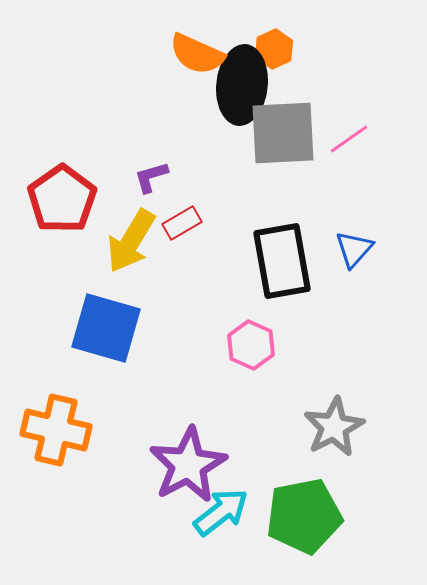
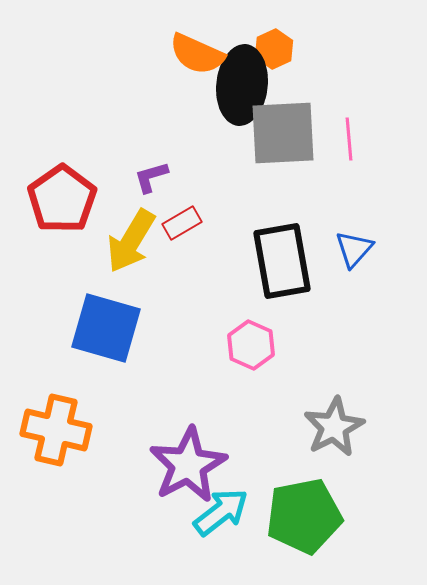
pink line: rotated 60 degrees counterclockwise
